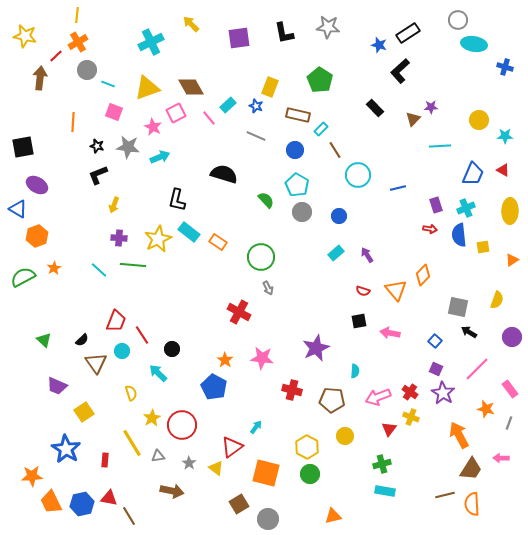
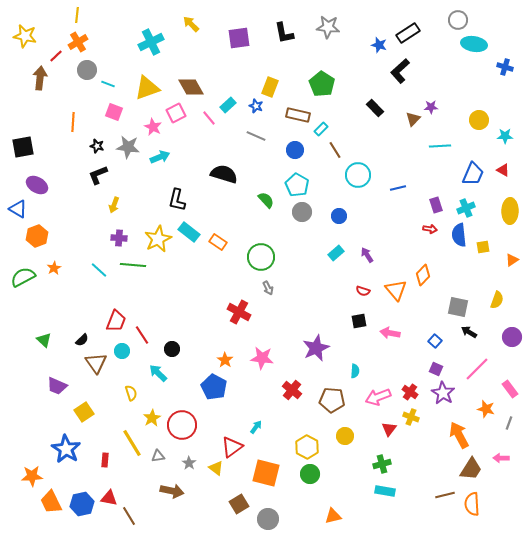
green pentagon at (320, 80): moved 2 px right, 4 px down
red cross at (292, 390): rotated 24 degrees clockwise
